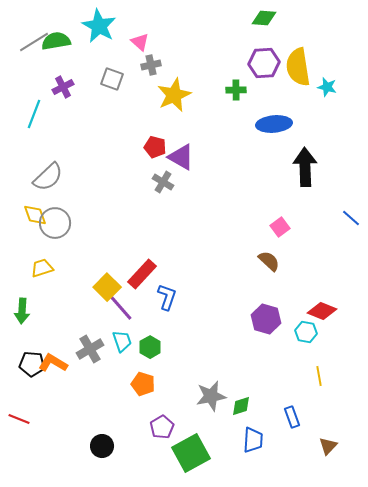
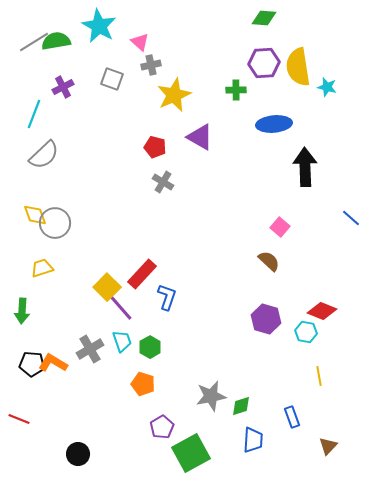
purple triangle at (181, 157): moved 19 px right, 20 px up
gray semicircle at (48, 177): moved 4 px left, 22 px up
pink square at (280, 227): rotated 12 degrees counterclockwise
black circle at (102, 446): moved 24 px left, 8 px down
